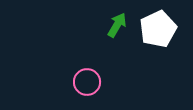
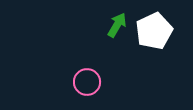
white pentagon: moved 4 px left, 2 px down
